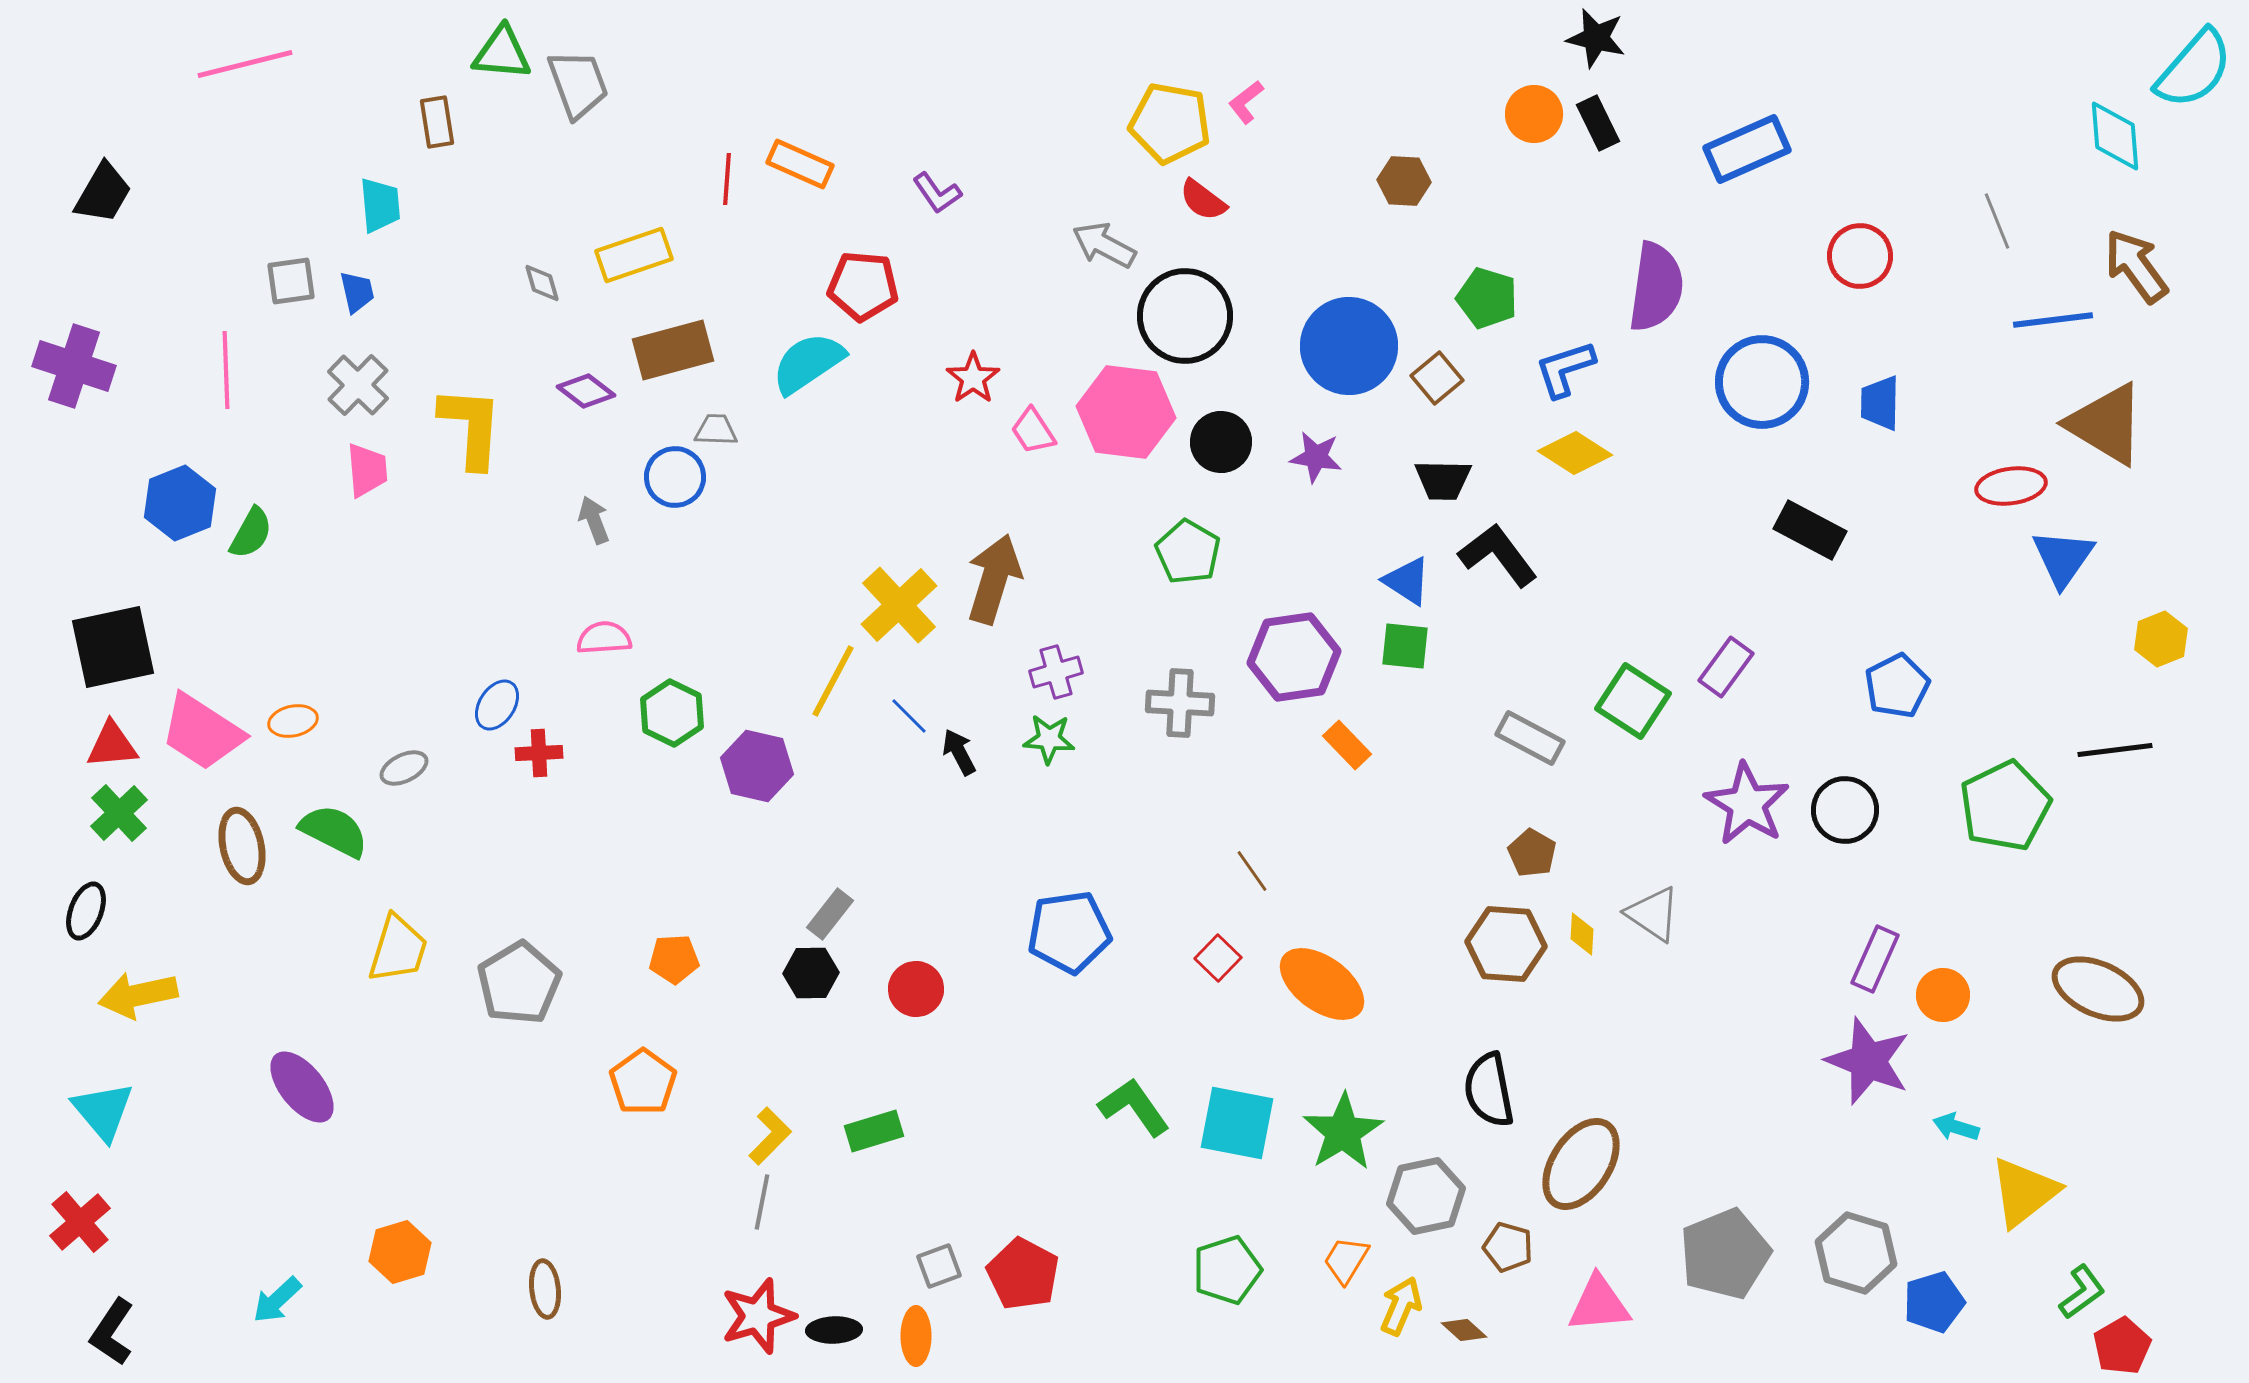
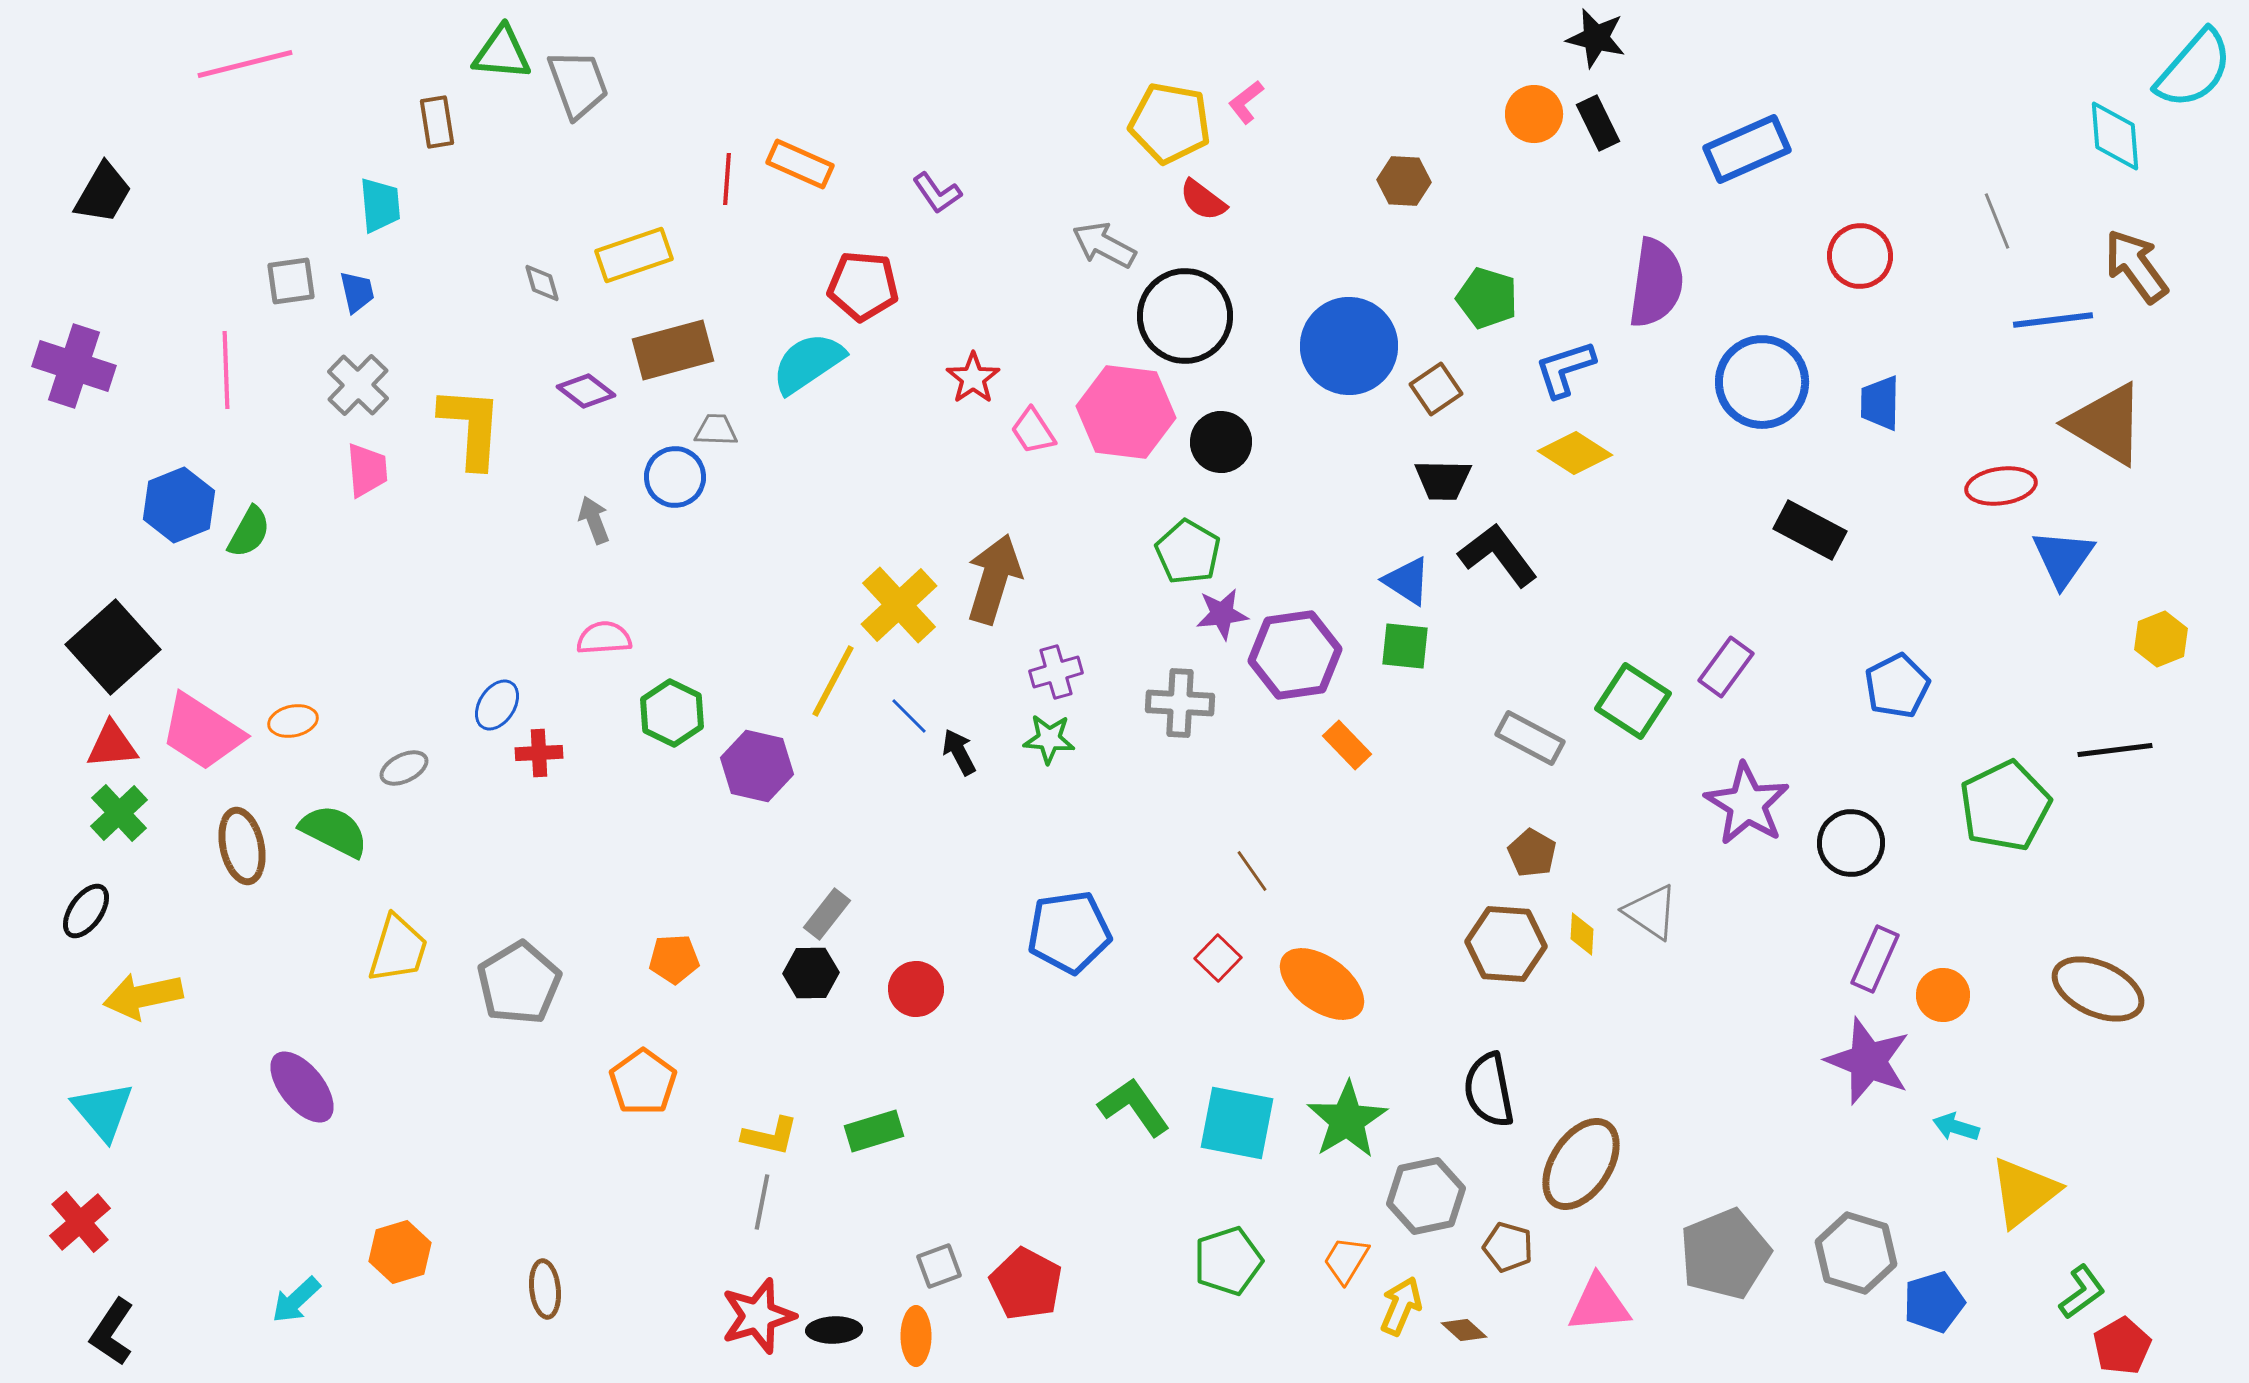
purple semicircle at (1656, 287): moved 4 px up
brown square at (1437, 378): moved 1 px left, 11 px down; rotated 6 degrees clockwise
purple star at (1316, 457): moved 94 px left, 157 px down; rotated 16 degrees counterclockwise
red ellipse at (2011, 486): moved 10 px left
blue hexagon at (180, 503): moved 1 px left, 2 px down
green semicircle at (251, 533): moved 2 px left, 1 px up
black square at (113, 647): rotated 30 degrees counterclockwise
purple hexagon at (1294, 657): moved 1 px right, 2 px up
black circle at (1845, 810): moved 6 px right, 33 px down
black ellipse at (86, 911): rotated 14 degrees clockwise
gray rectangle at (830, 914): moved 3 px left
gray triangle at (1653, 914): moved 2 px left, 2 px up
yellow arrow at (138, 995): moved 5 px right, 1 px down
green star at (1343, 1132): moved 4 px right, 12 px up
yellow L-shape at (770, 1136): rotated 58 degrees clockwise
green pentagon at (1227, 1270): moved 1 px right, 9 px up
red pentagon at (1023, 1274): moved 3 px right, 10 px down
cyan arrow at (277, 1300): moved 19 px right
